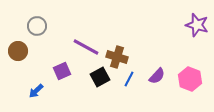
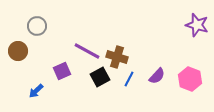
purple line: moved 1 px right, 4 px down
